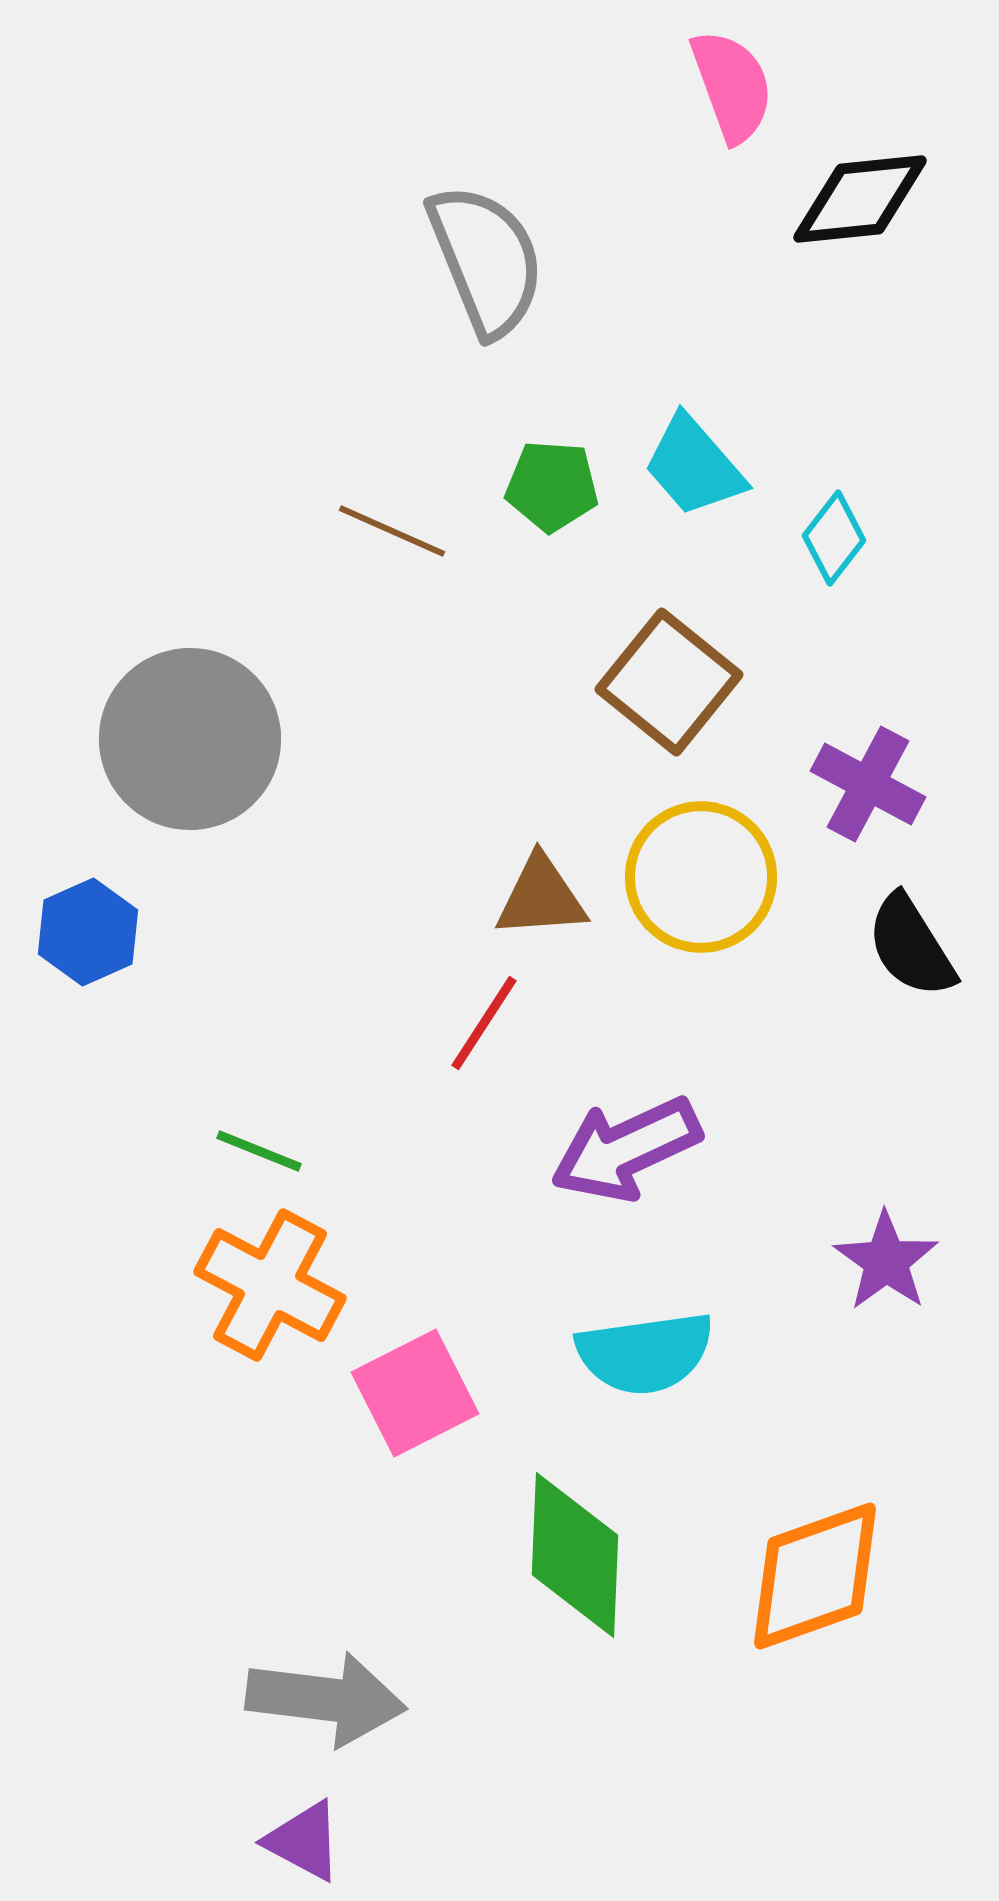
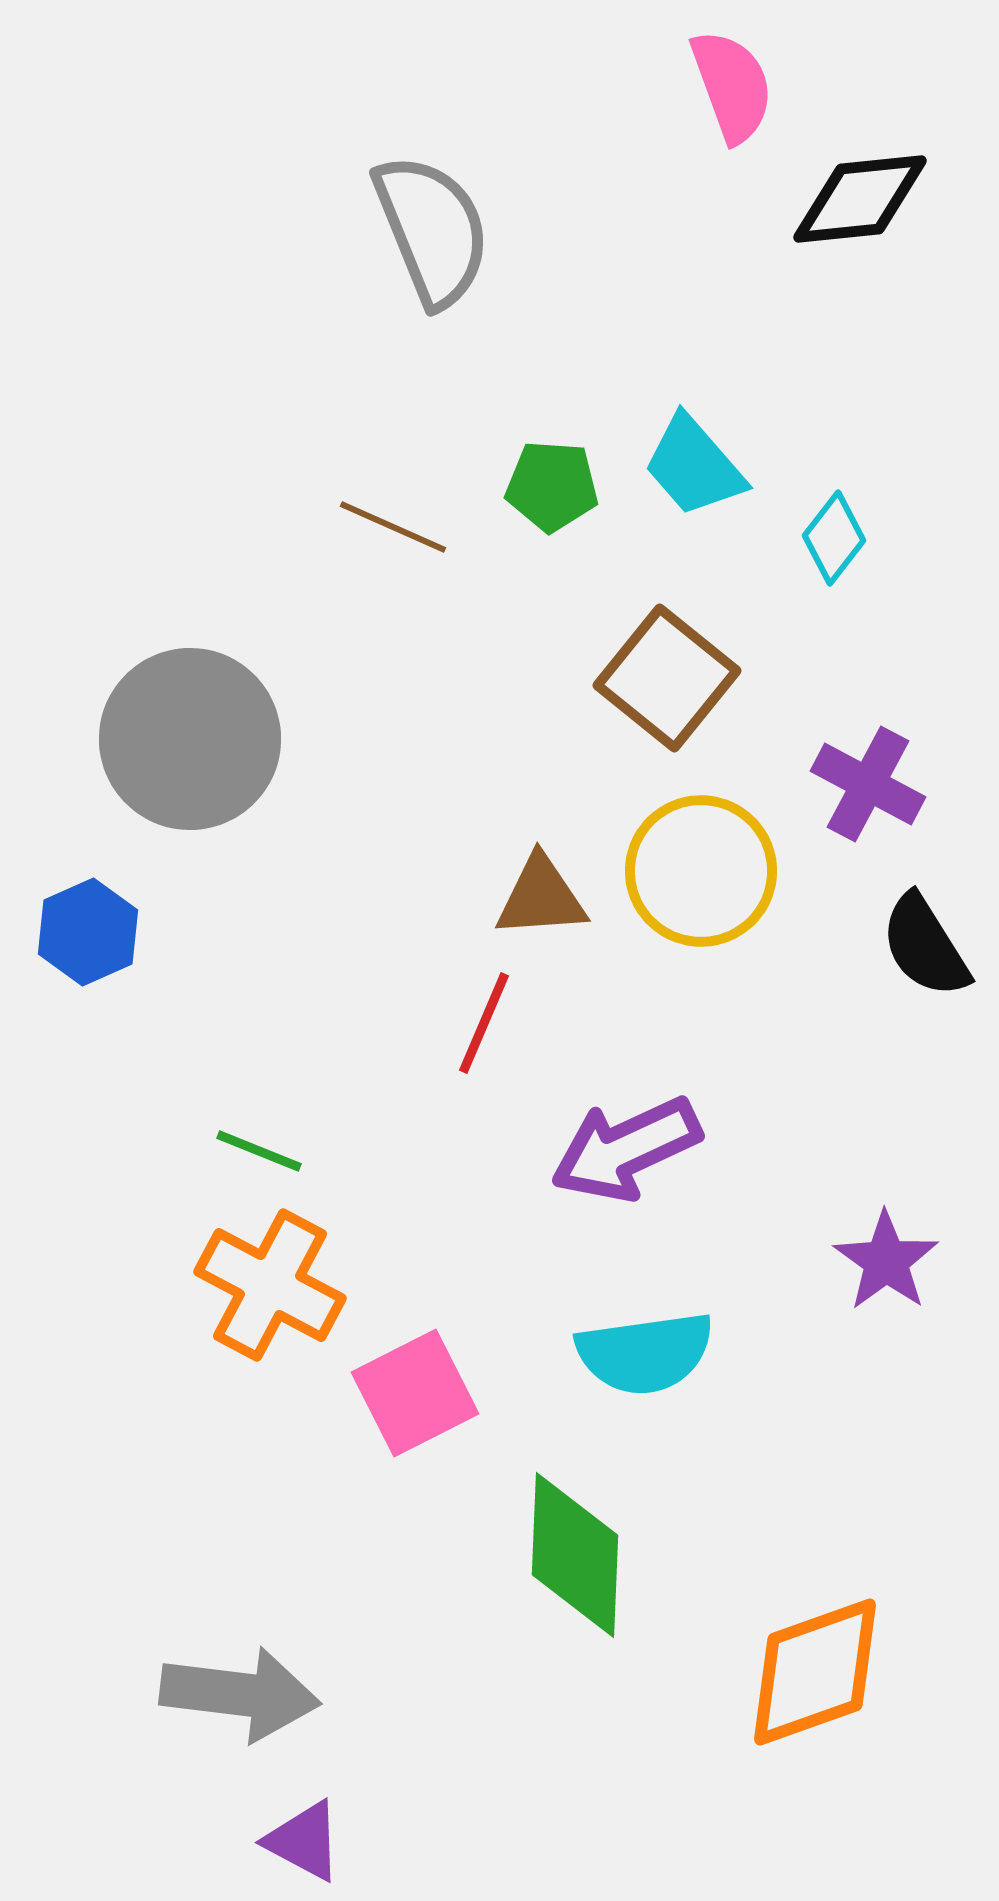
gray semicircle: moved 54 px left, 30 px up
brown line: moved 1 px right, 4 px up
brown square: moved 2 px left, 4 px up
yellow circle: moved 6 px up
black semicircle: moved 14 px right
red line: rotated 10 degrees counterclockwise
orange diamond: moved 96 px down
gray arrow: moved 86 px left, 5 px up
